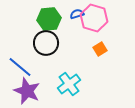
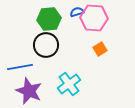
blue semicircle: moved 2 px up
pink hexagon: rotated 12 degrees counterclockwise
black circle: moved 2 px down
blue line: rotated 50 degrees counterclockwise
purple star: moved 2 px right
